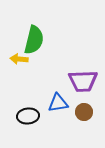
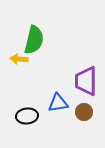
purple trapezoid: moved 3 px right; rotated 92 degrees clockwise
black ellipse: moved 1 px left
